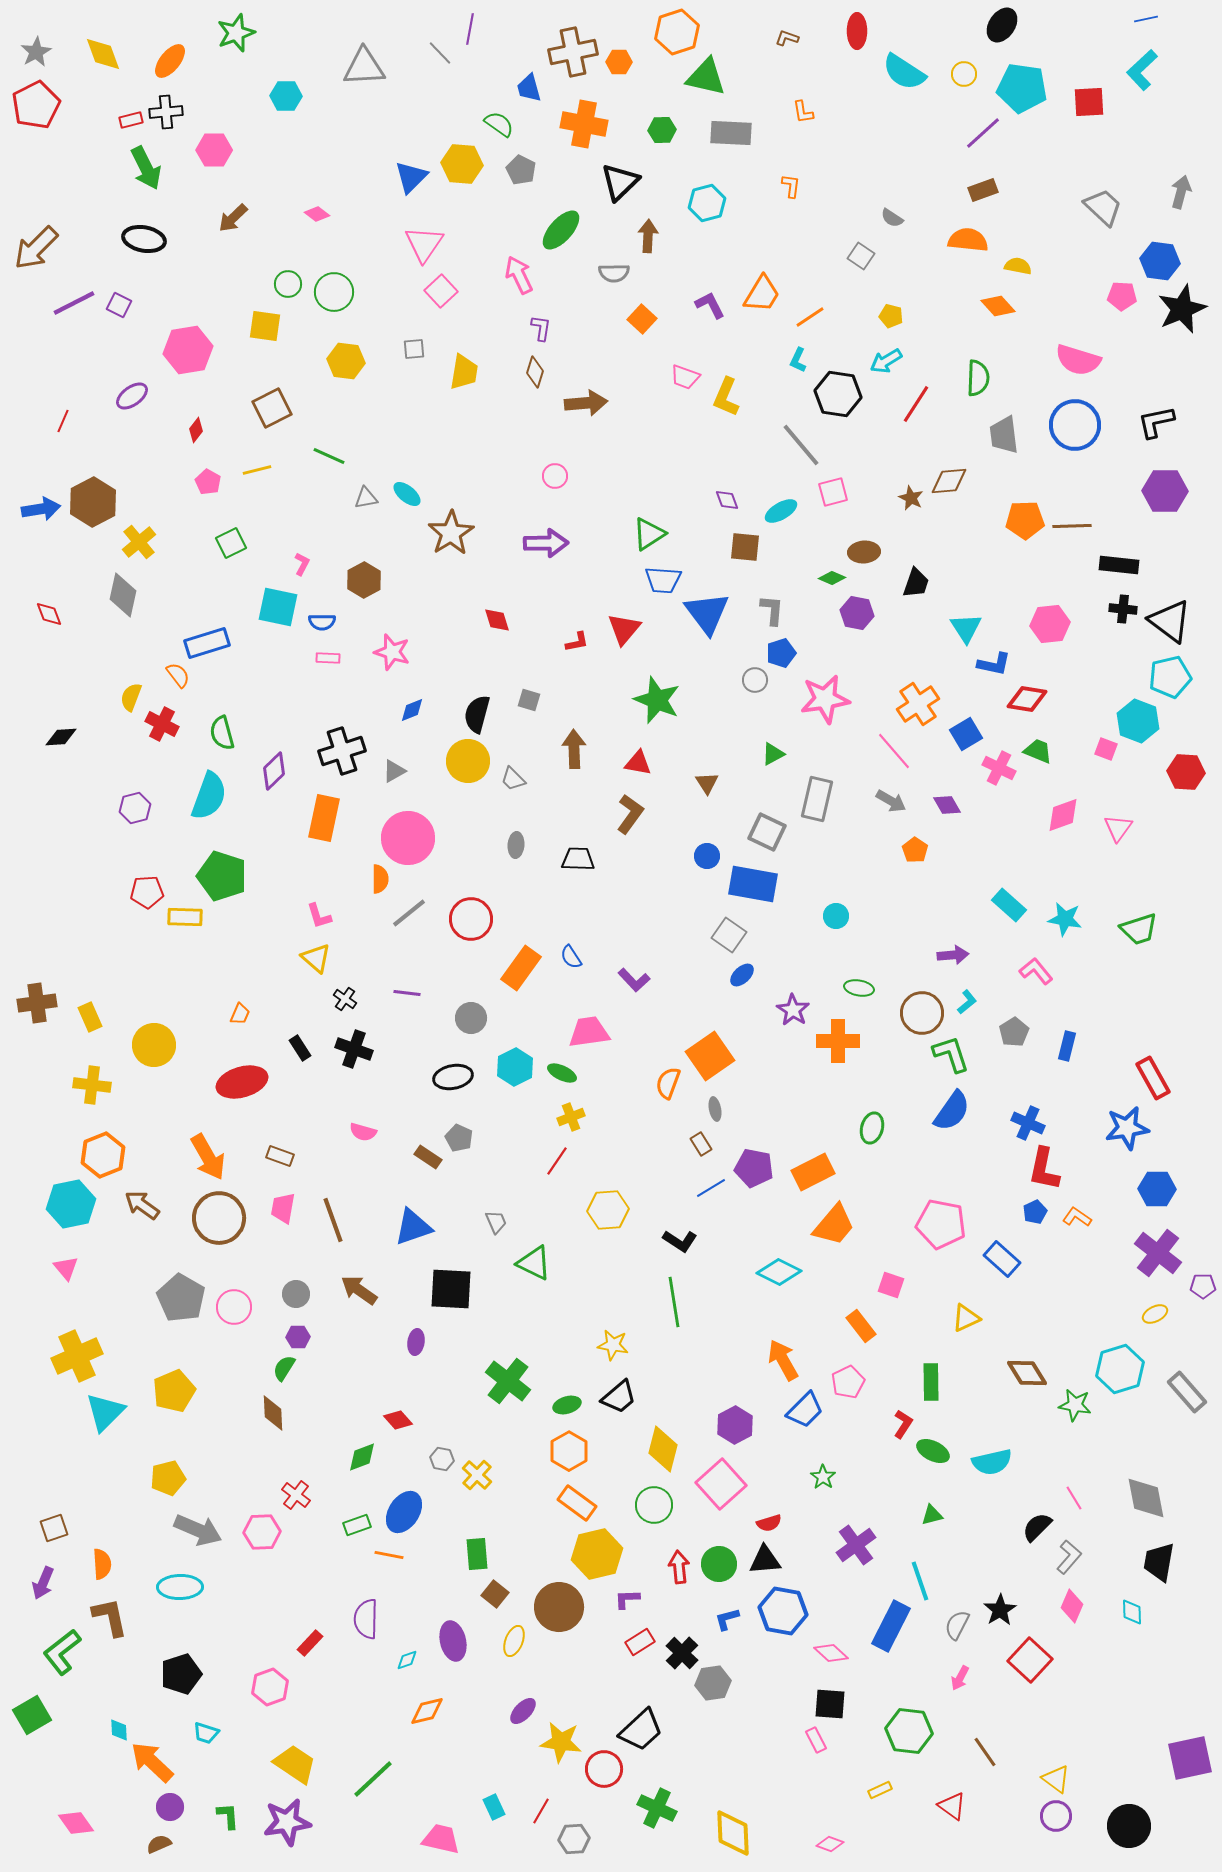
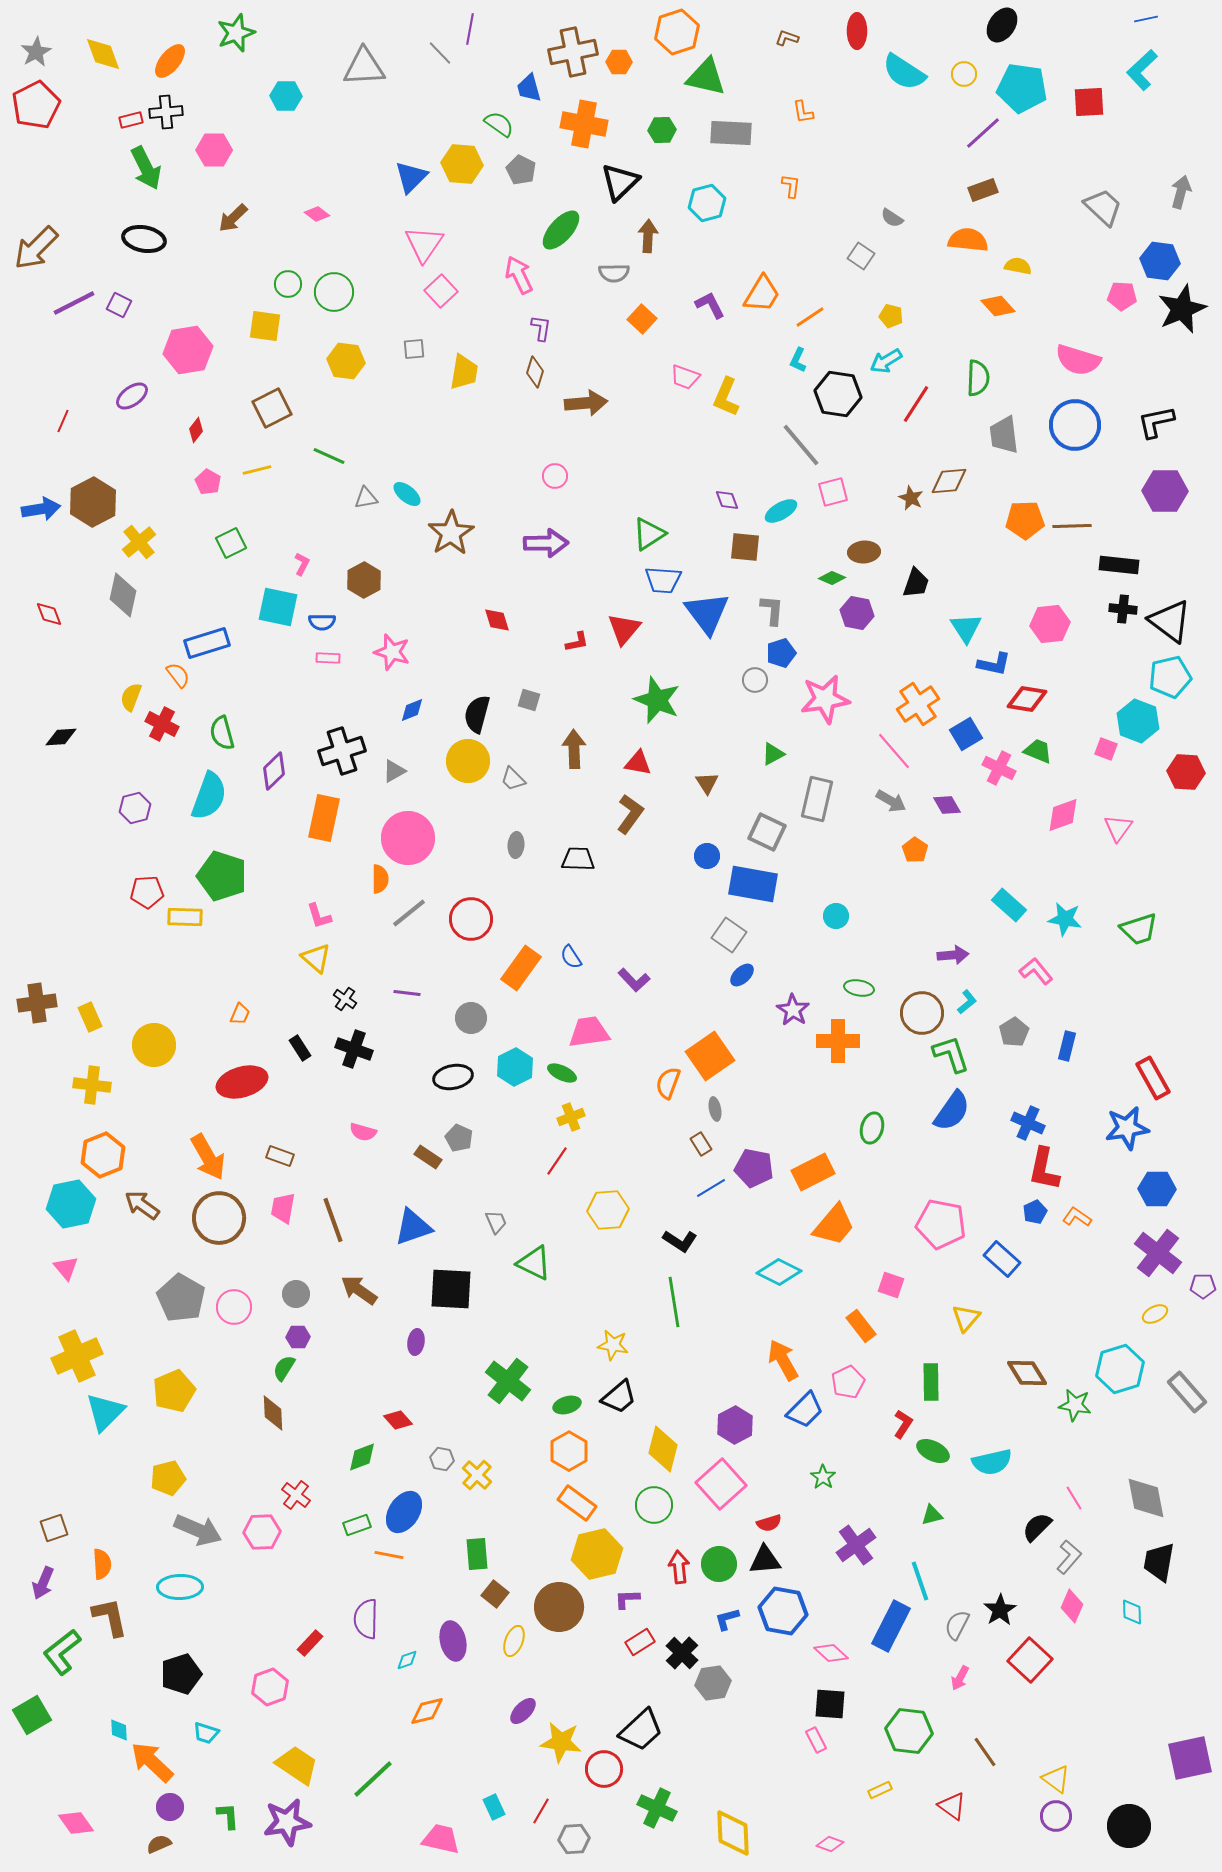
yellow triangle at (966, 1318): rotated 24 degrees counterclockwise
yellow trapezoid at (295, 1764): moved 2 px right, 1 px down
